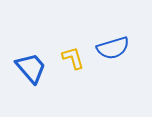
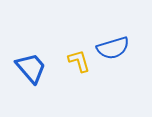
yellow L-shape: moved 6 px right, 3 px down
